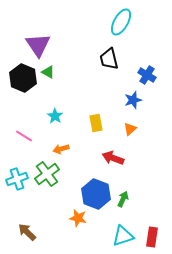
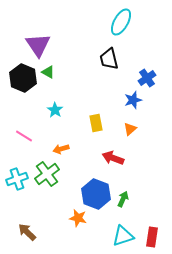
blue cross: moved 3 px down; rotated 24 degrees clockwise
cyan star: moved 6 px up
